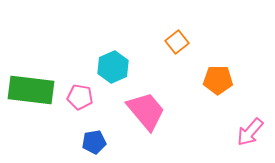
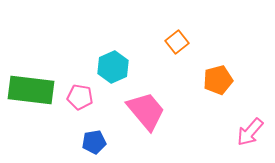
orange pentagon: rotated 16 degrees counterclockwise
